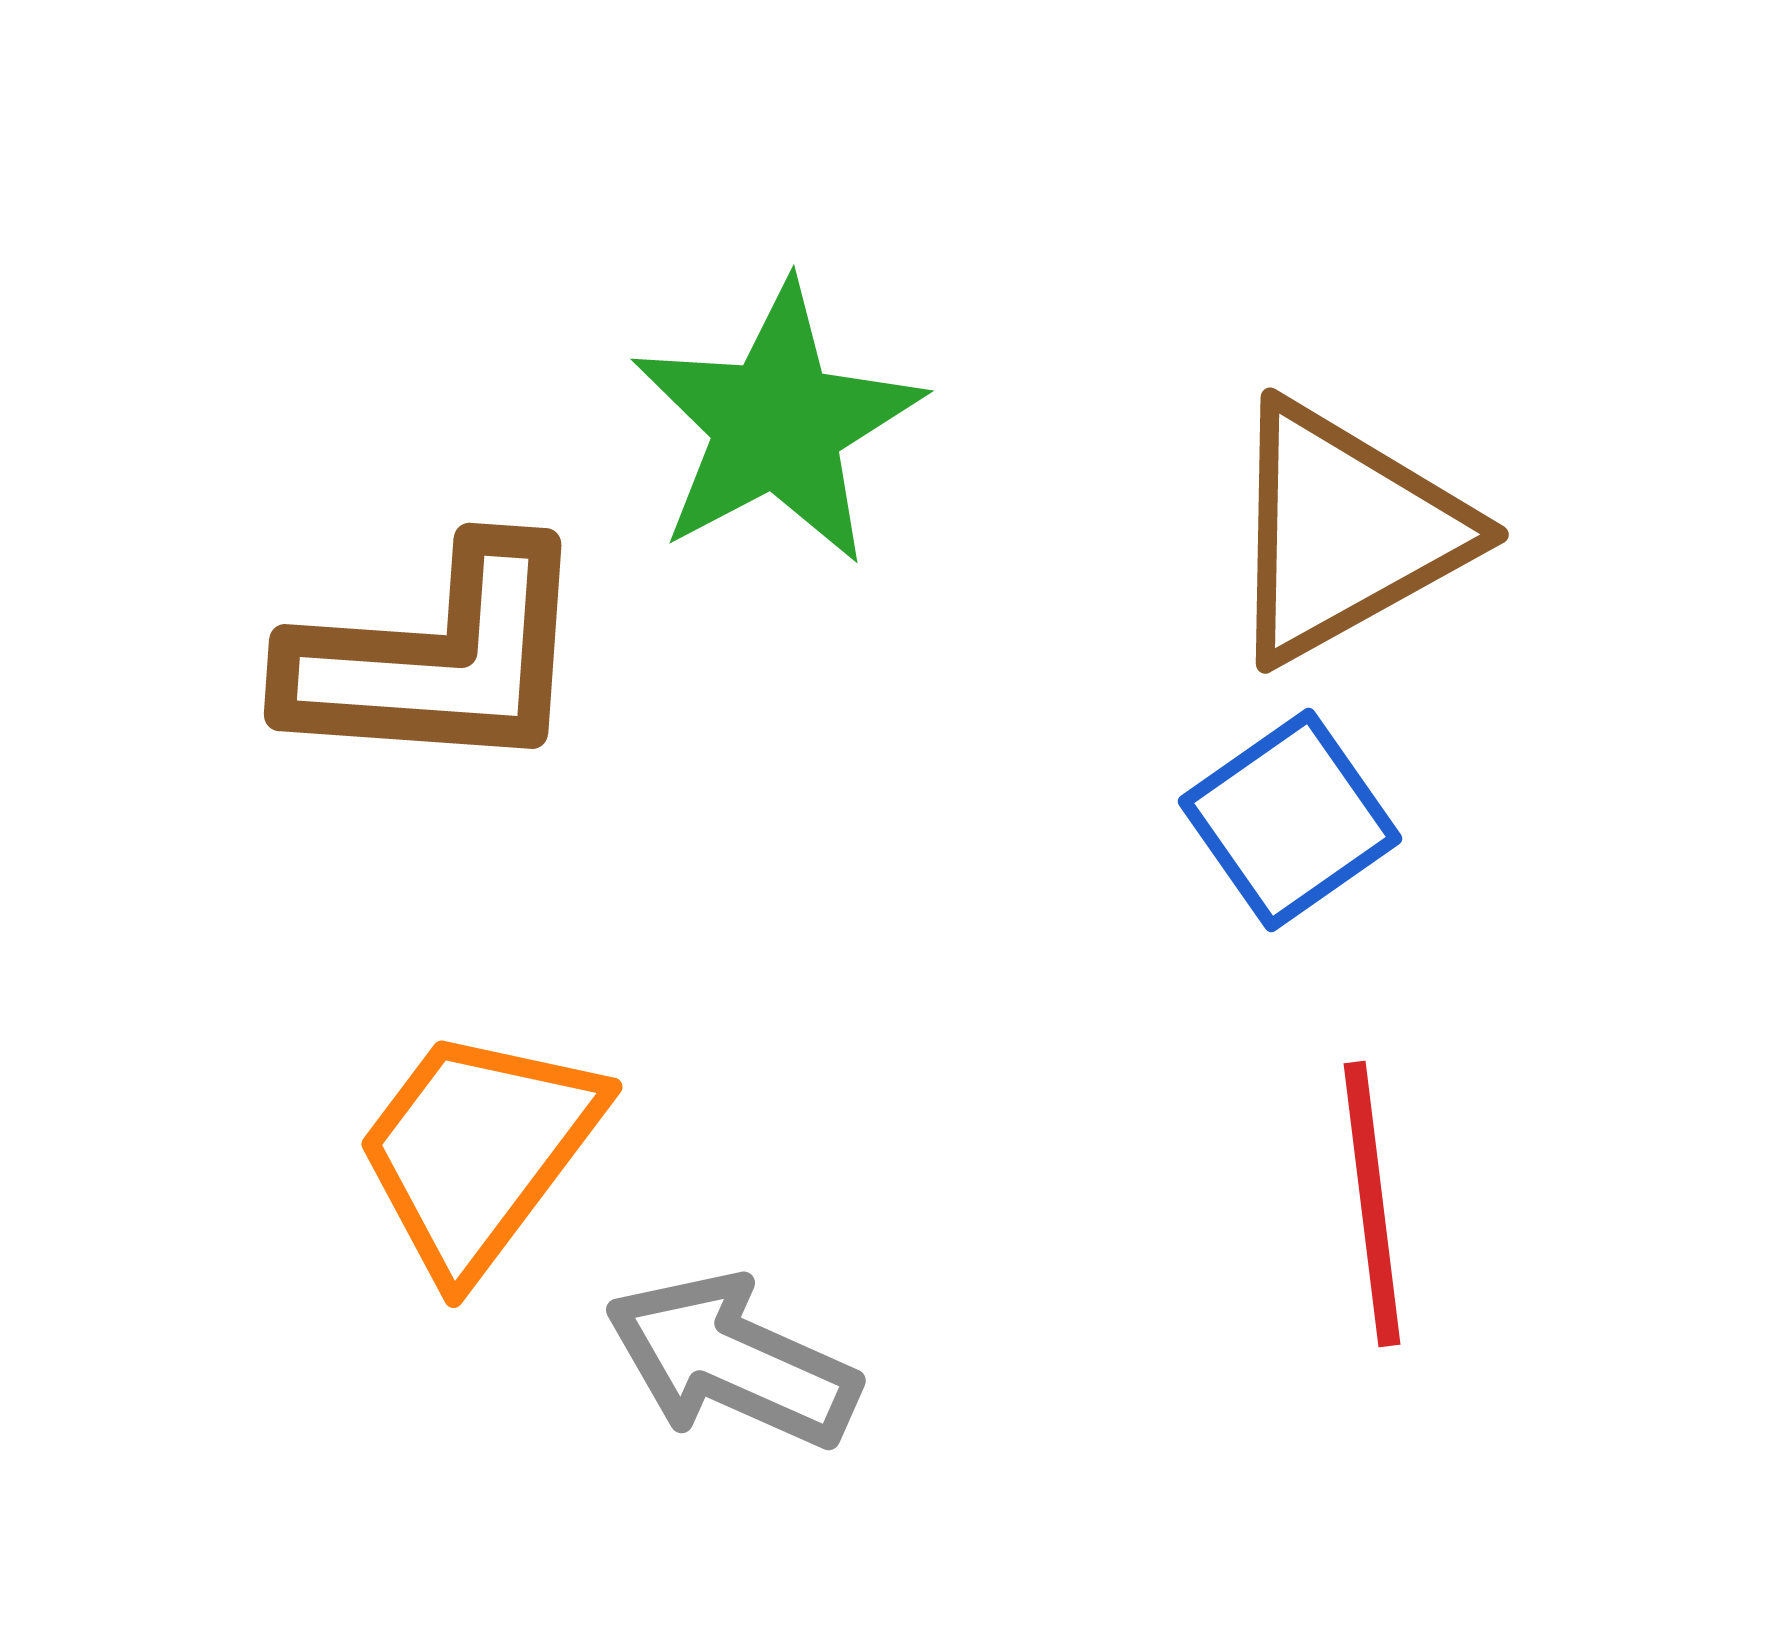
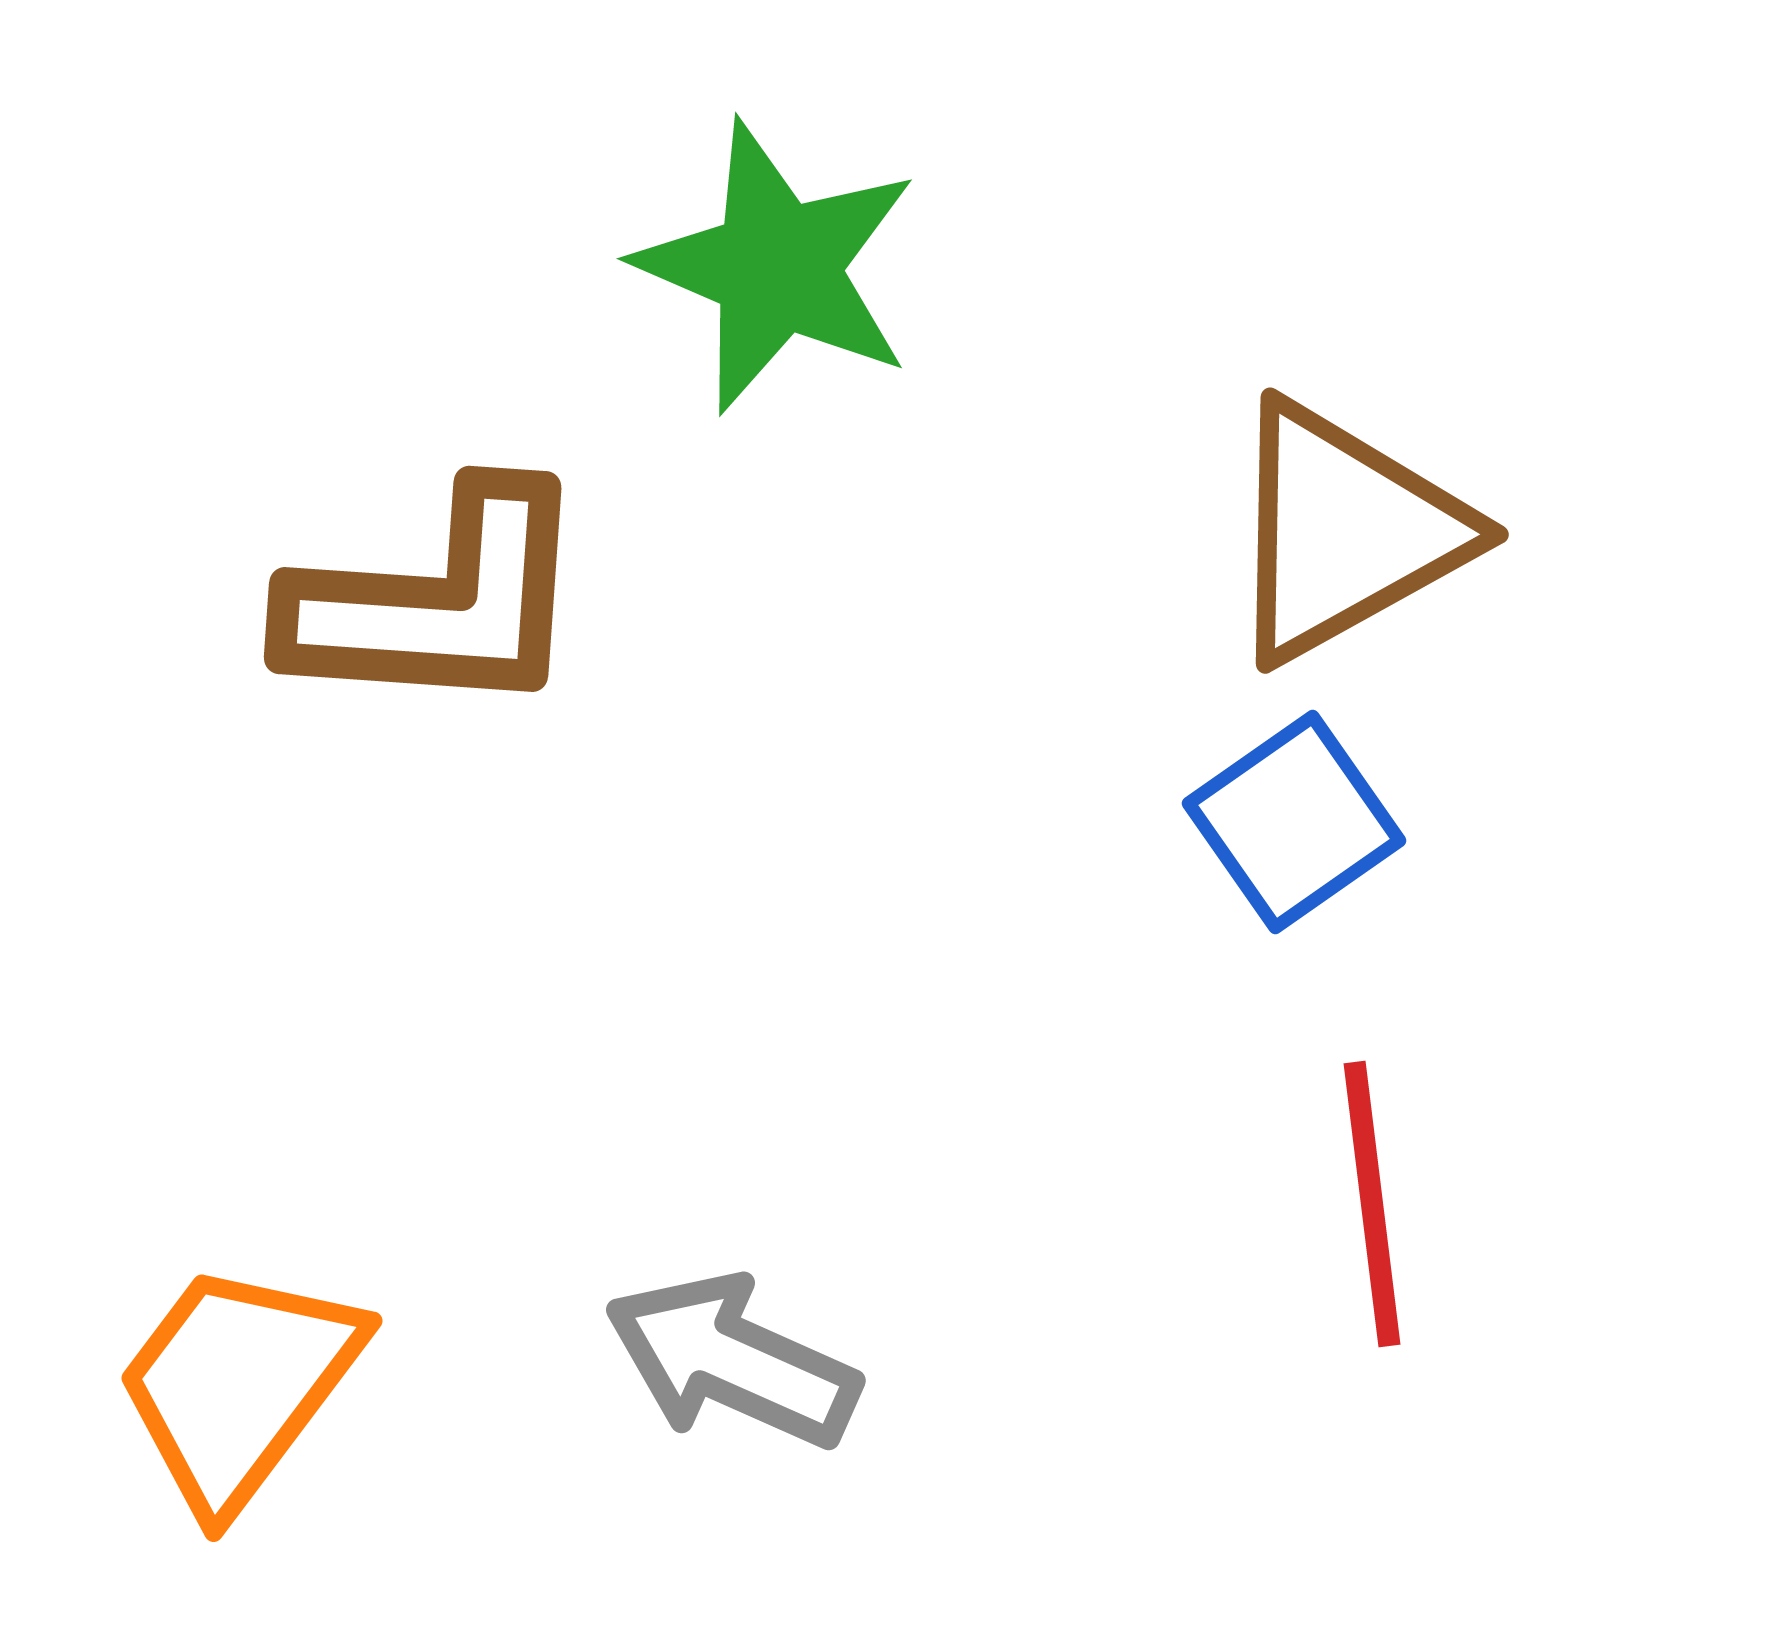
green star: moved 157 px up; rotated 21 degrees counterclockwise
brown L-shape: moved 57 px up
blue square: moved 4 px right, 2 px down
orange trapezoid: moved 240 px left, 234 px down
